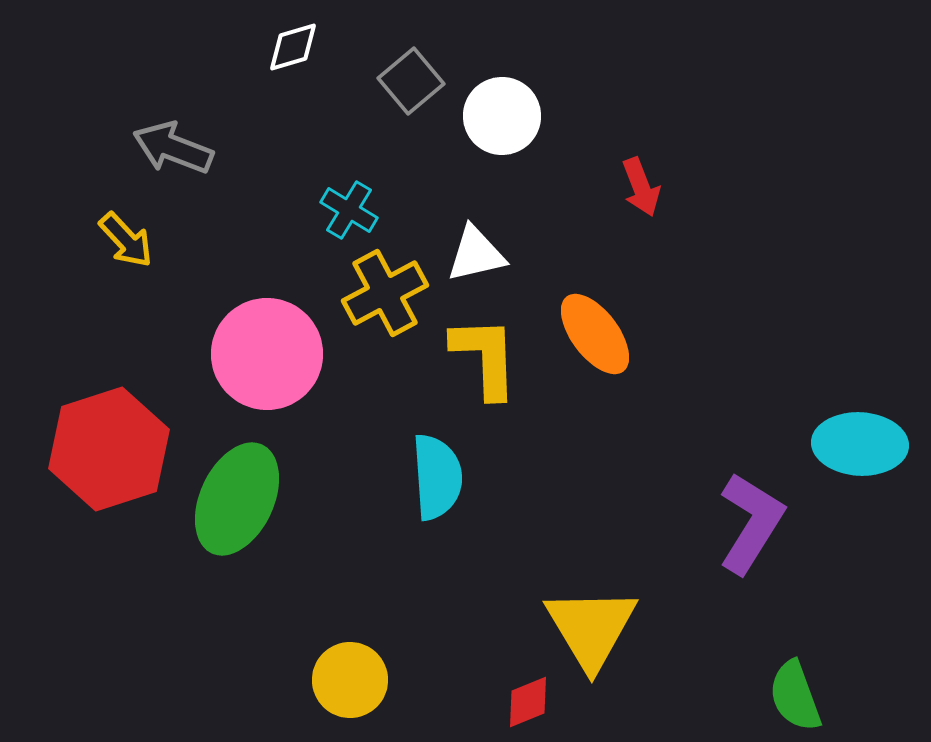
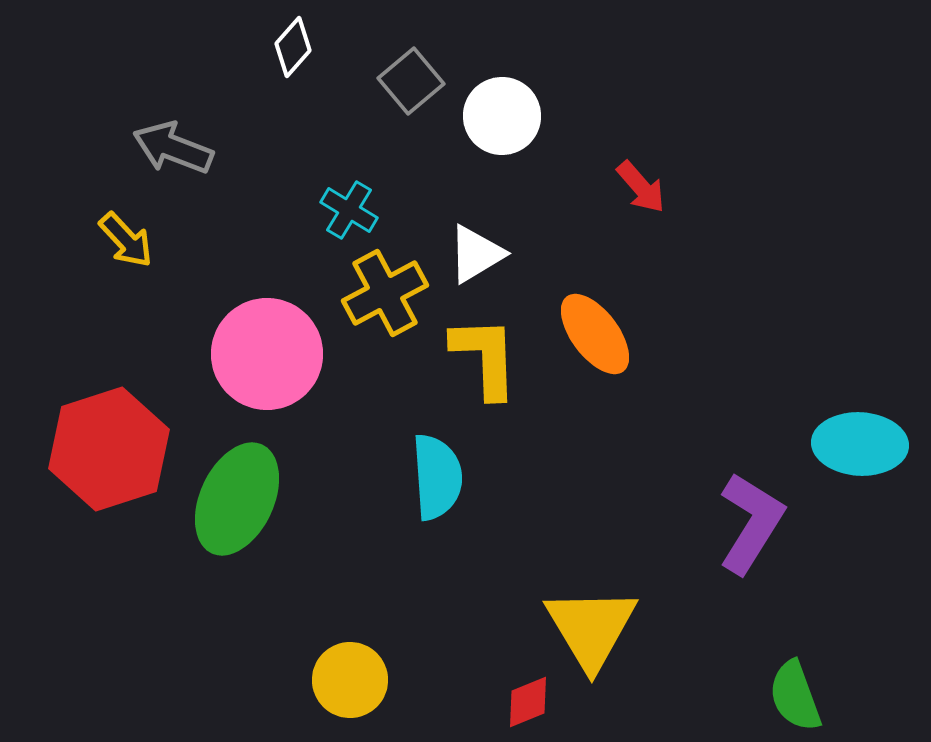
white diamond: rotated 32 degrees counterclockwise
red arrow: rotated 20 degrees counterclockwise
white triangle: rotated 18 degrees counterclockwise
